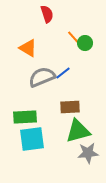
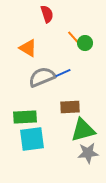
blue line: rotated 14 degrees clockwise
green triangle: moved 5 px right, 1 px up
